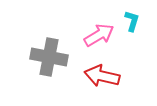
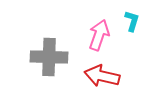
pink arrow: rotated 40 degrees counterclockwise
gray cross: rotated 9 degrees counterclockwise
